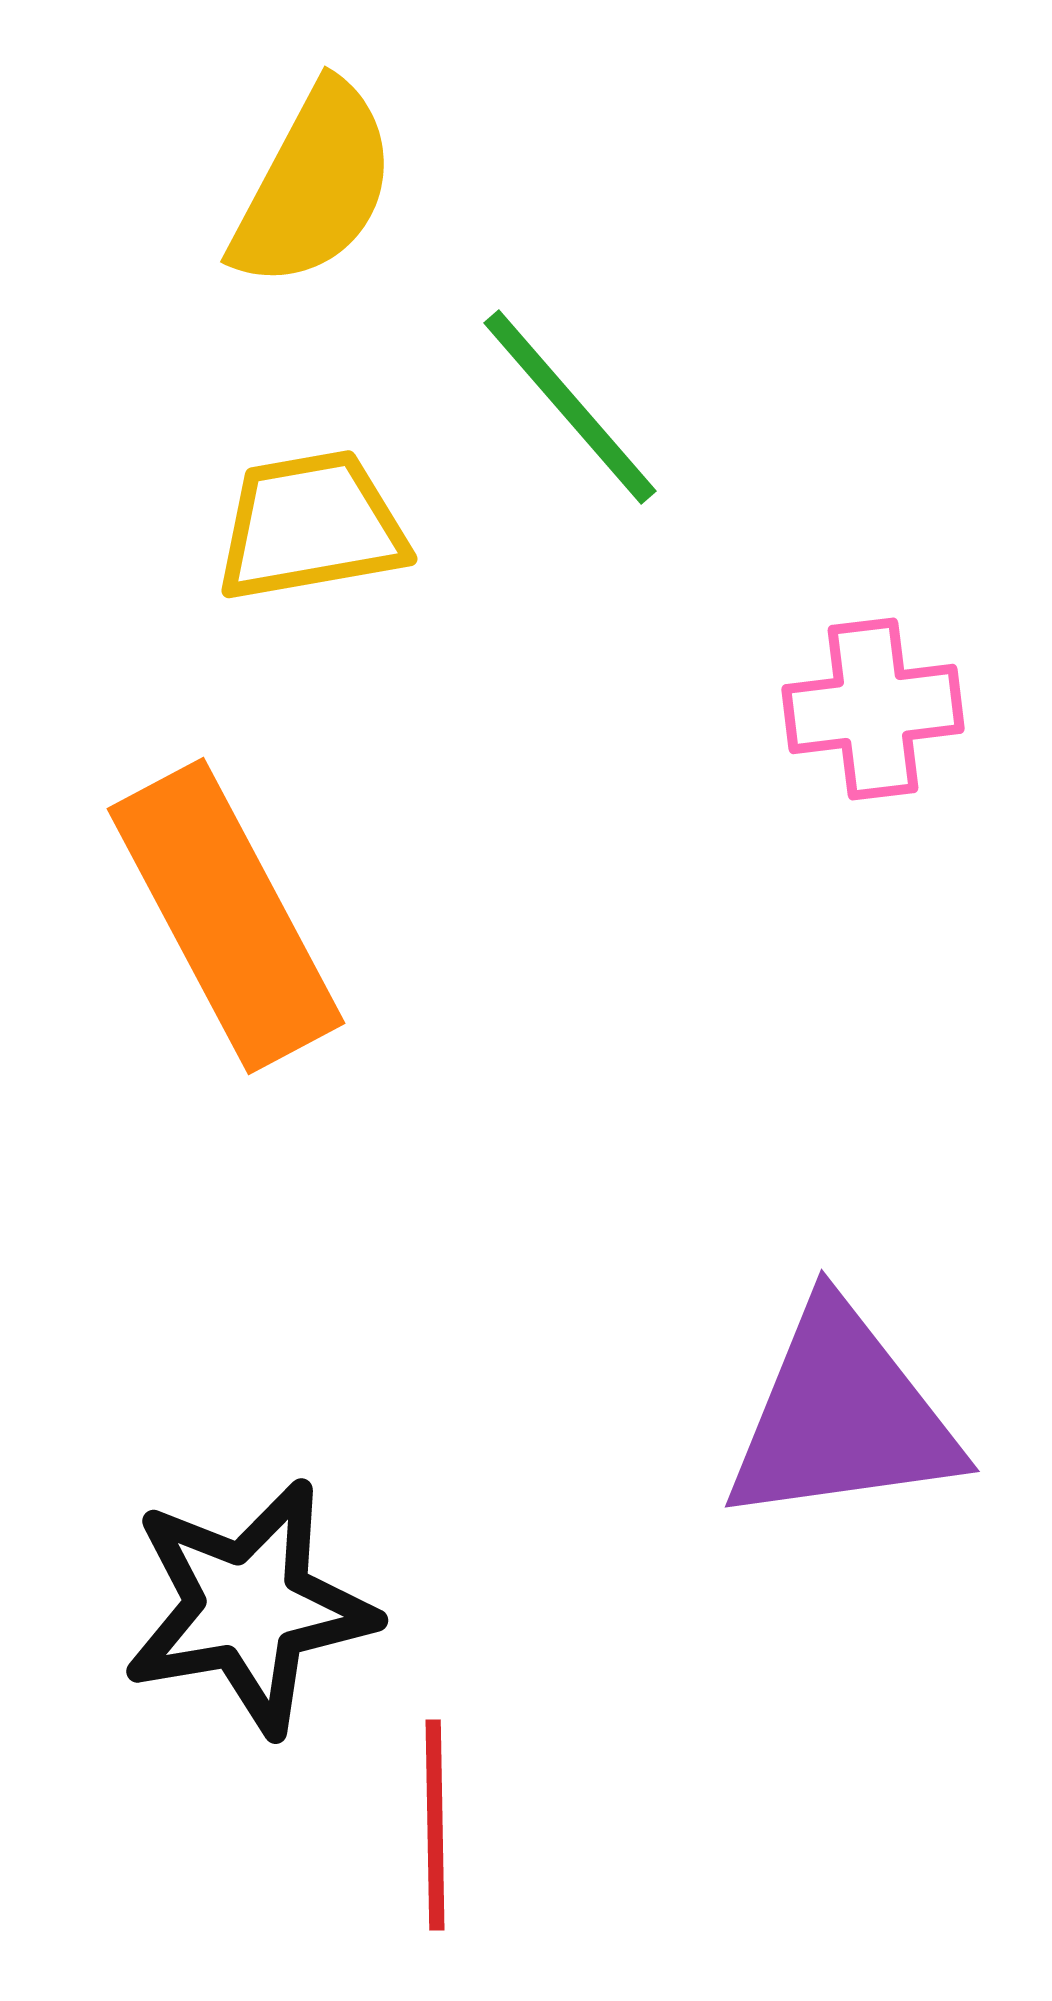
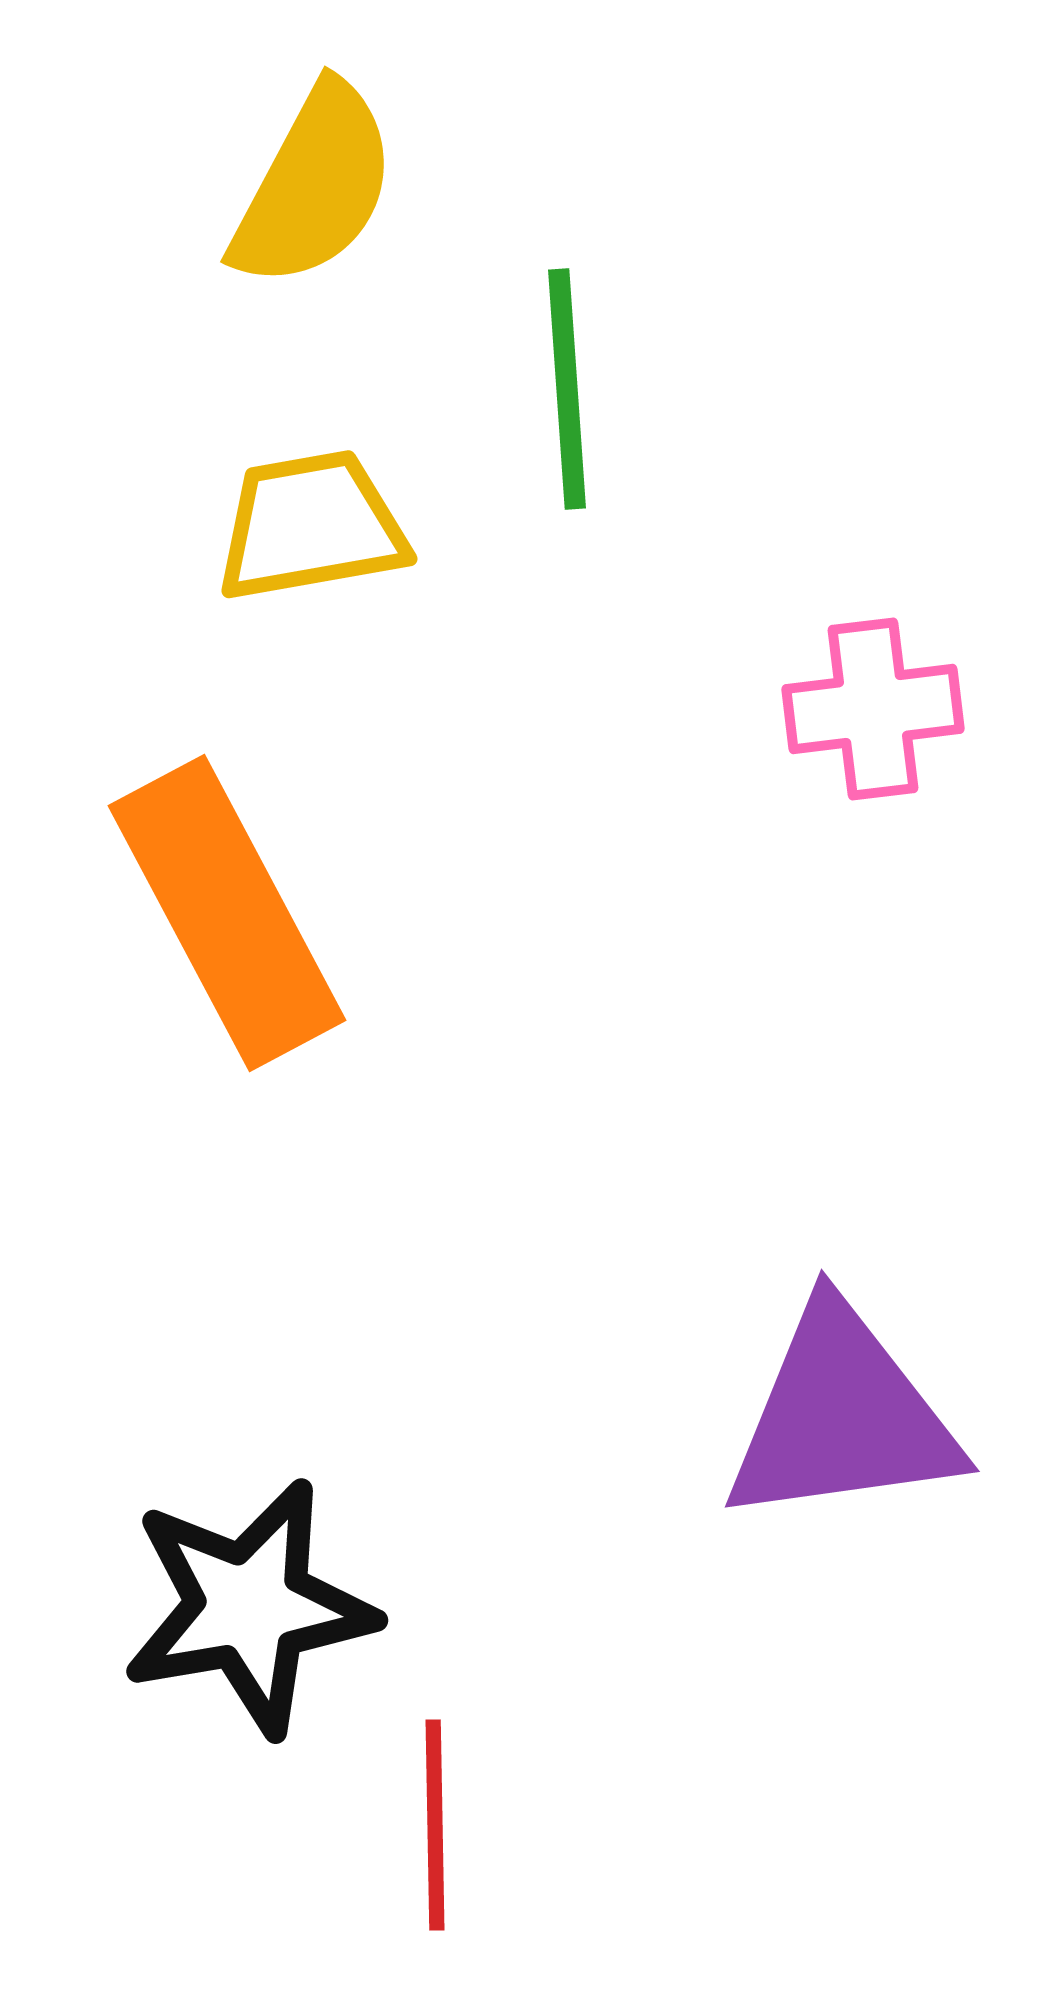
green line: moved 3 px left, 18 px up; rotated 37 degrees clockwise
orange rectangle: moved 1 px right, 3 px up
